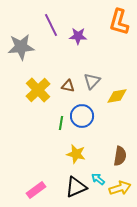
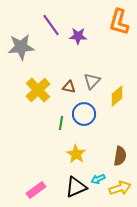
purple line: rotated 10 degrees counterclockwise
brown triangle: moved 1 px right, 1 px down
yellow diamond: rotated 30 degrees counterclockwise
blue circle: moved 2 px right, 2 px up
yellow star: rotated 18 degrees clockwise
cyan arrow: rotated 64 degrees counterclockwise
